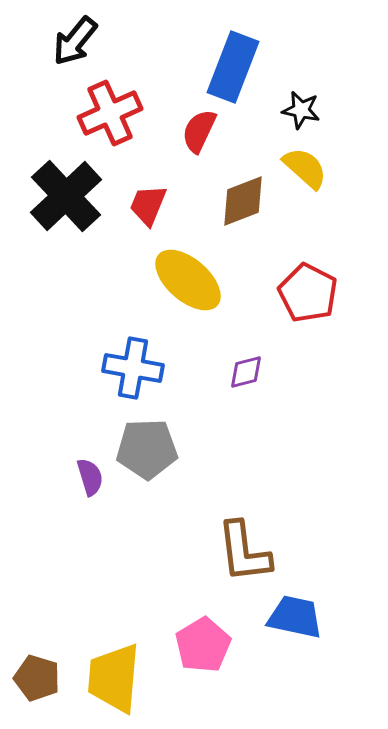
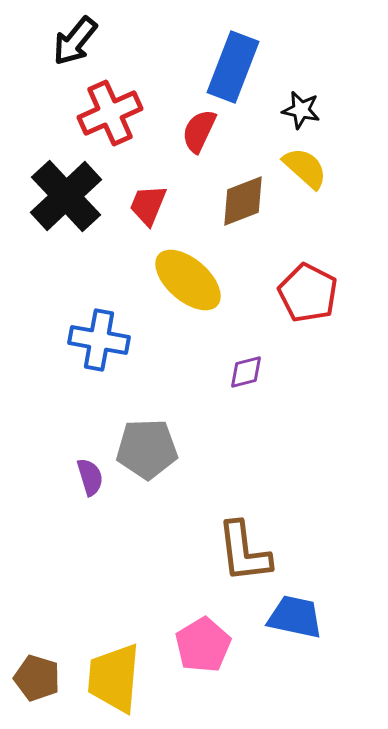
blue cross: moved 34 px left, 28 px up
